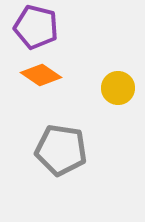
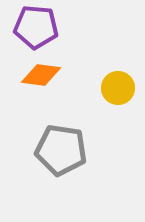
purple pentagon: rotated 9 degrees counterclockwise
orange diamond: rotated 27 degrees counterclockwise
